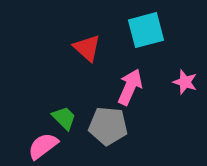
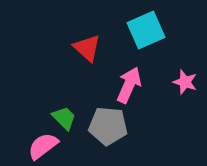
cyan square: rotated 9 degrees counterclockwise
pink arrow: moved 1 px left, 2 px up
